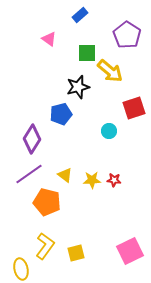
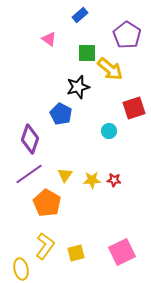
yellow arrow: moved 2 px up
blue pentagon: rotated 30 degrees counterclockwise
purple diamond: moved 2 px left; rotated 12 degrees counterclockwise
yellow triangle: rotated 28 degrees clockwise
orange pentagon: moved 1 px down; rotated 16 degrees clockwise
pink square: moved 8 px left, 1 px down
